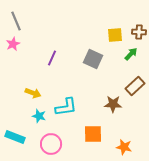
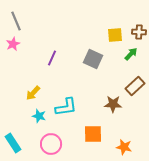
yellow arrow: rotated 112 degrees clockwise
cyan rectangle: moved 2 px left, 6 px down; rotated 36 degrees clockwise
